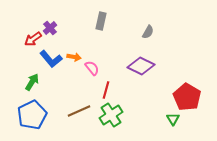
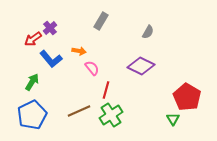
gray rectangle: rotated 18 degrees clockwise
orange arrow: moved 5 px right, 6 px up
